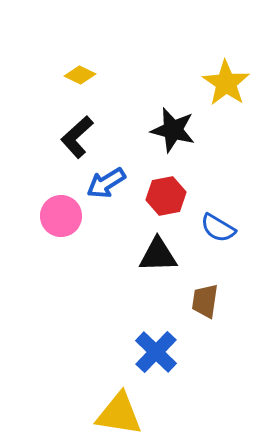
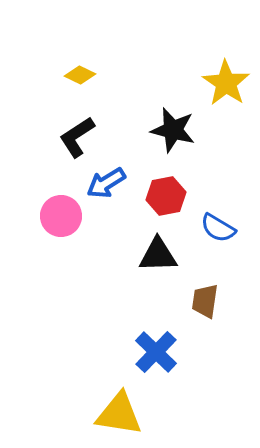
black L-shape: rotated 9 degrees clockwise
